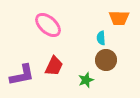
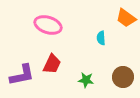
orange trapezoid: moved 7 px right; rotated 35 degrees clockwise
pink ellipse: rotated 24 degrees counterclockwise
brown circle: moved 17 px right, 17 px down
red trapezoid: moved 2 px left, 2 px up
green star: rotated 28 degrees clockwise
